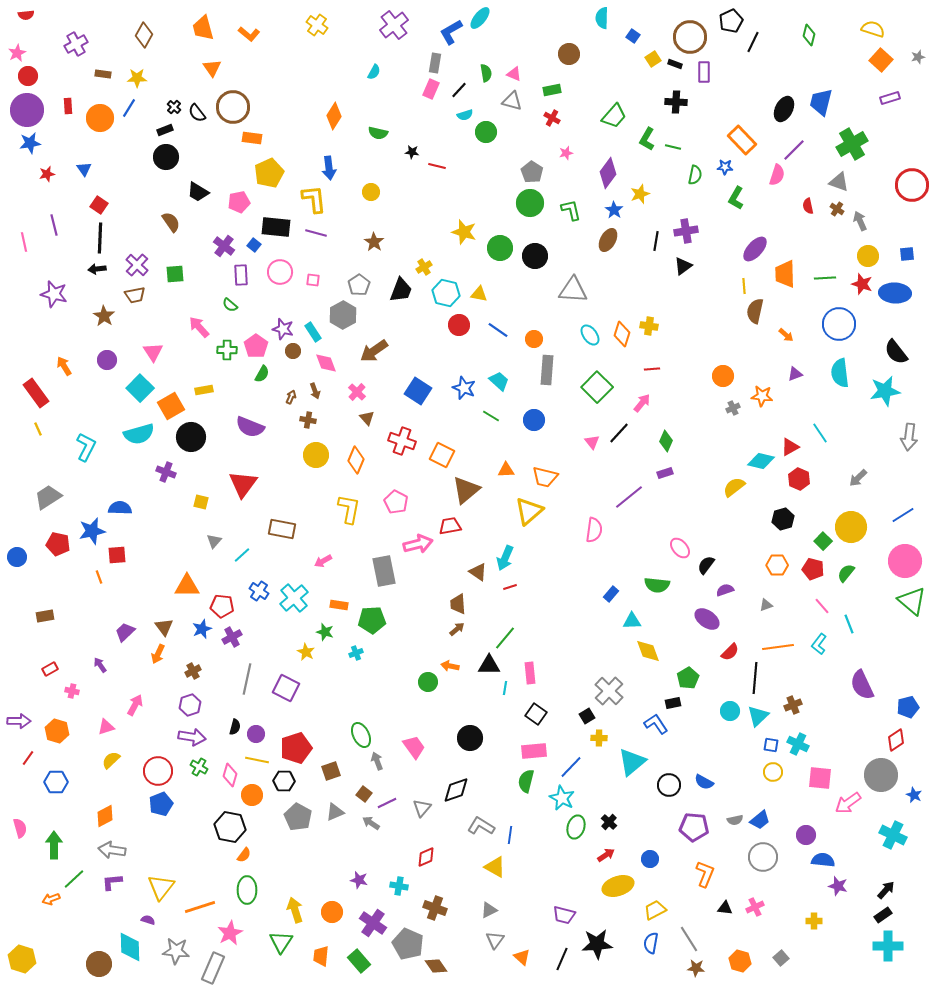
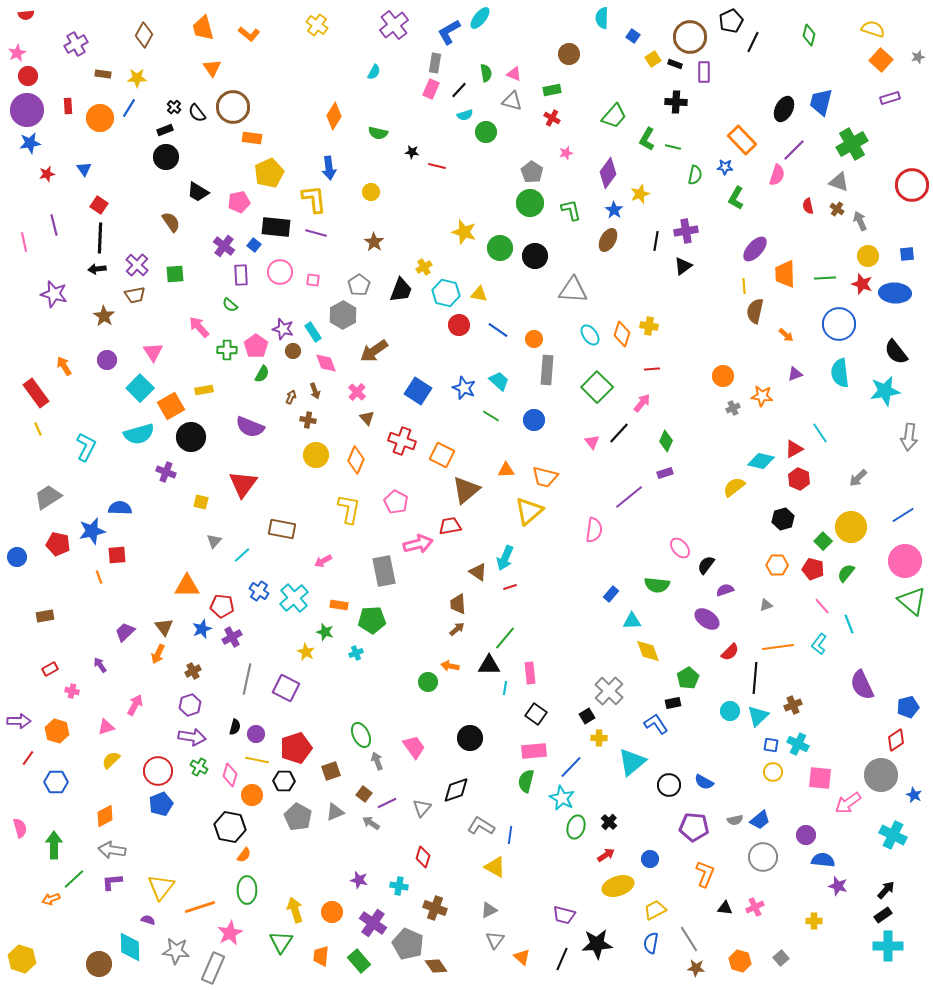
blue L-shape at (451, 32): moved 2 px left
red triangle at (790, 447): moved 4 px right, 2 px down
red diamond at (426, 857): moved 3 px left; rotated 50 degrees counterclockwise
